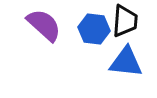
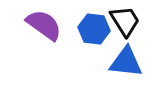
black trapezoid: rotated 36 degrees counterclockwise
purple semicircle: rotated 6 degrees counterclockwise
